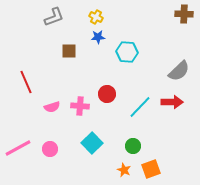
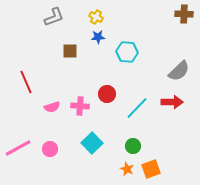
brown square: moved 1 px right
cyan line: moved 3 px left, 1 px down
orange star: moved 3 px right, 1 px up
